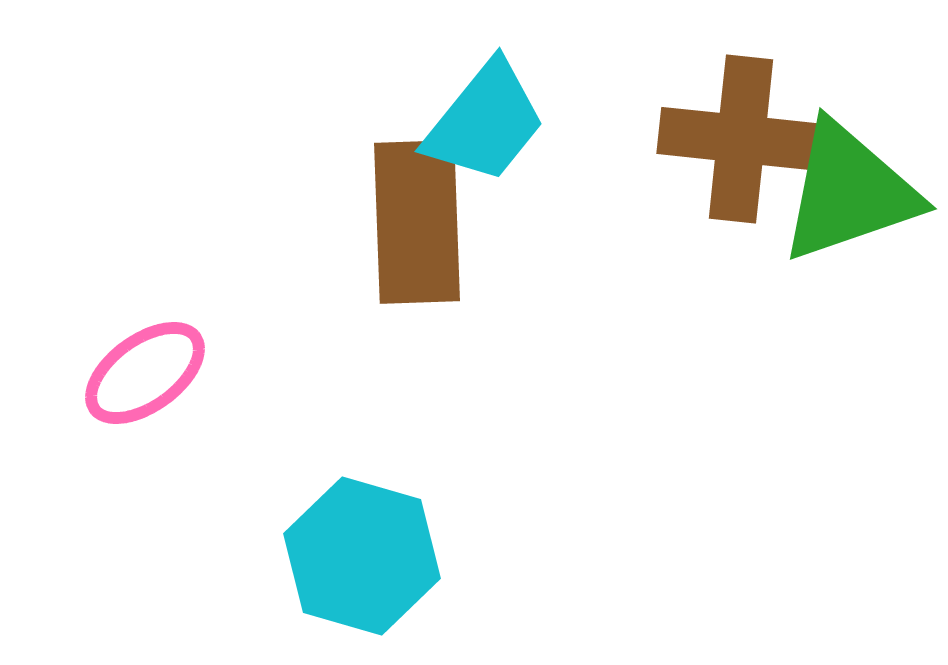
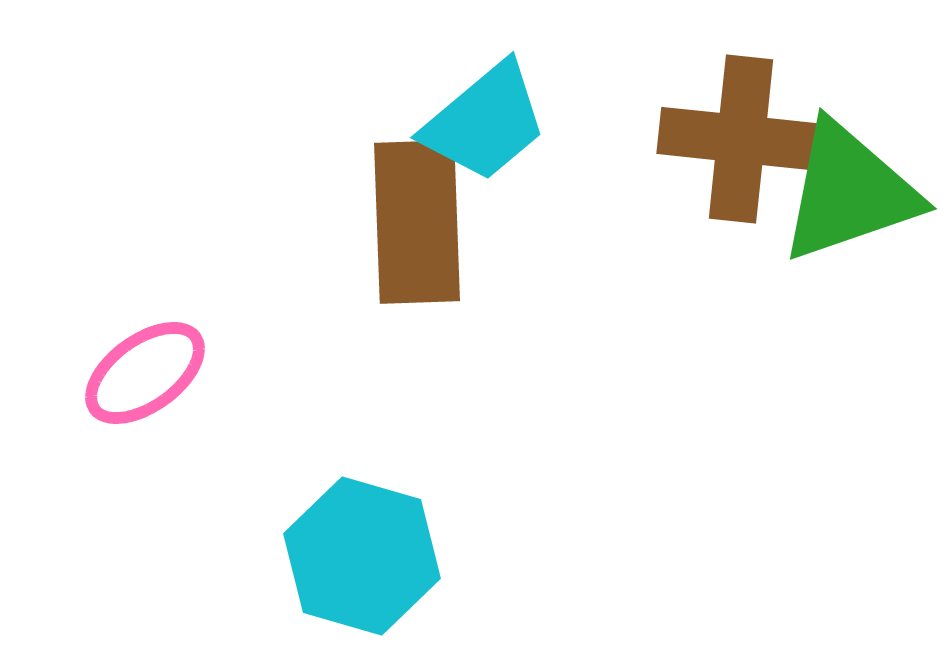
cyan trapezoid: rotated 11 degrees clockwise
